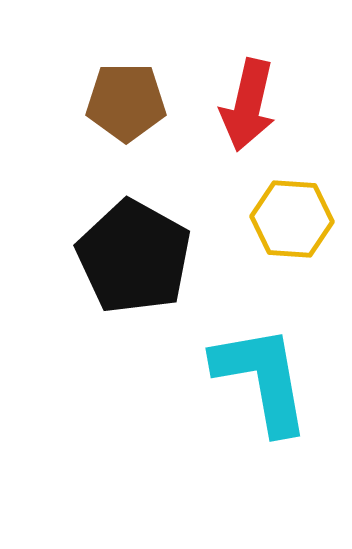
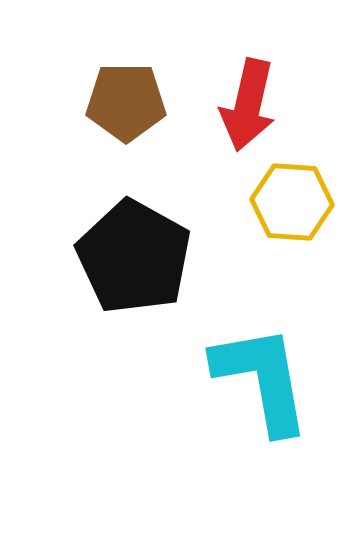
yellow hexagon: moved 17 px up
